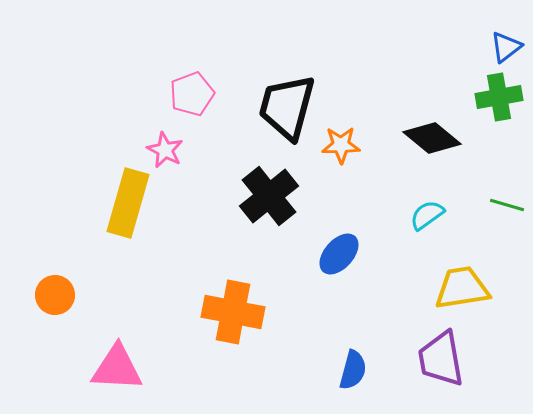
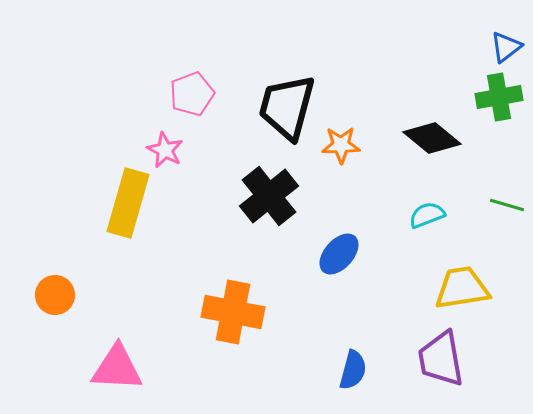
cyan semicircle: rotated 15 degrees clockwise
